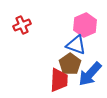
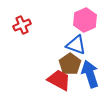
pink hexagon: moved 5 px up
blue arrow: rotated 120 degrees clockwise
red trapezoid: rotated 65 degrees counterclockwise
